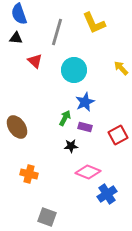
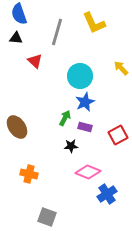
cyan circle: moved 6 px right, 6 px down
